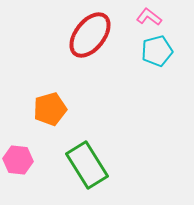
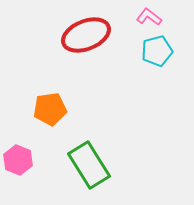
red ellipse: moved 4 px left; rotated 30 degrees clockwise
orange pentagon: rotated 8 degrees clockwise
pink hexagon: rotated 16 degrees clockwise
green rectangle: moved 2 px right
